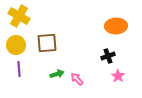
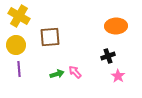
brown square: moved 3 px right, 6 px up
pink arrow: moved 2 px left, 7 px up
